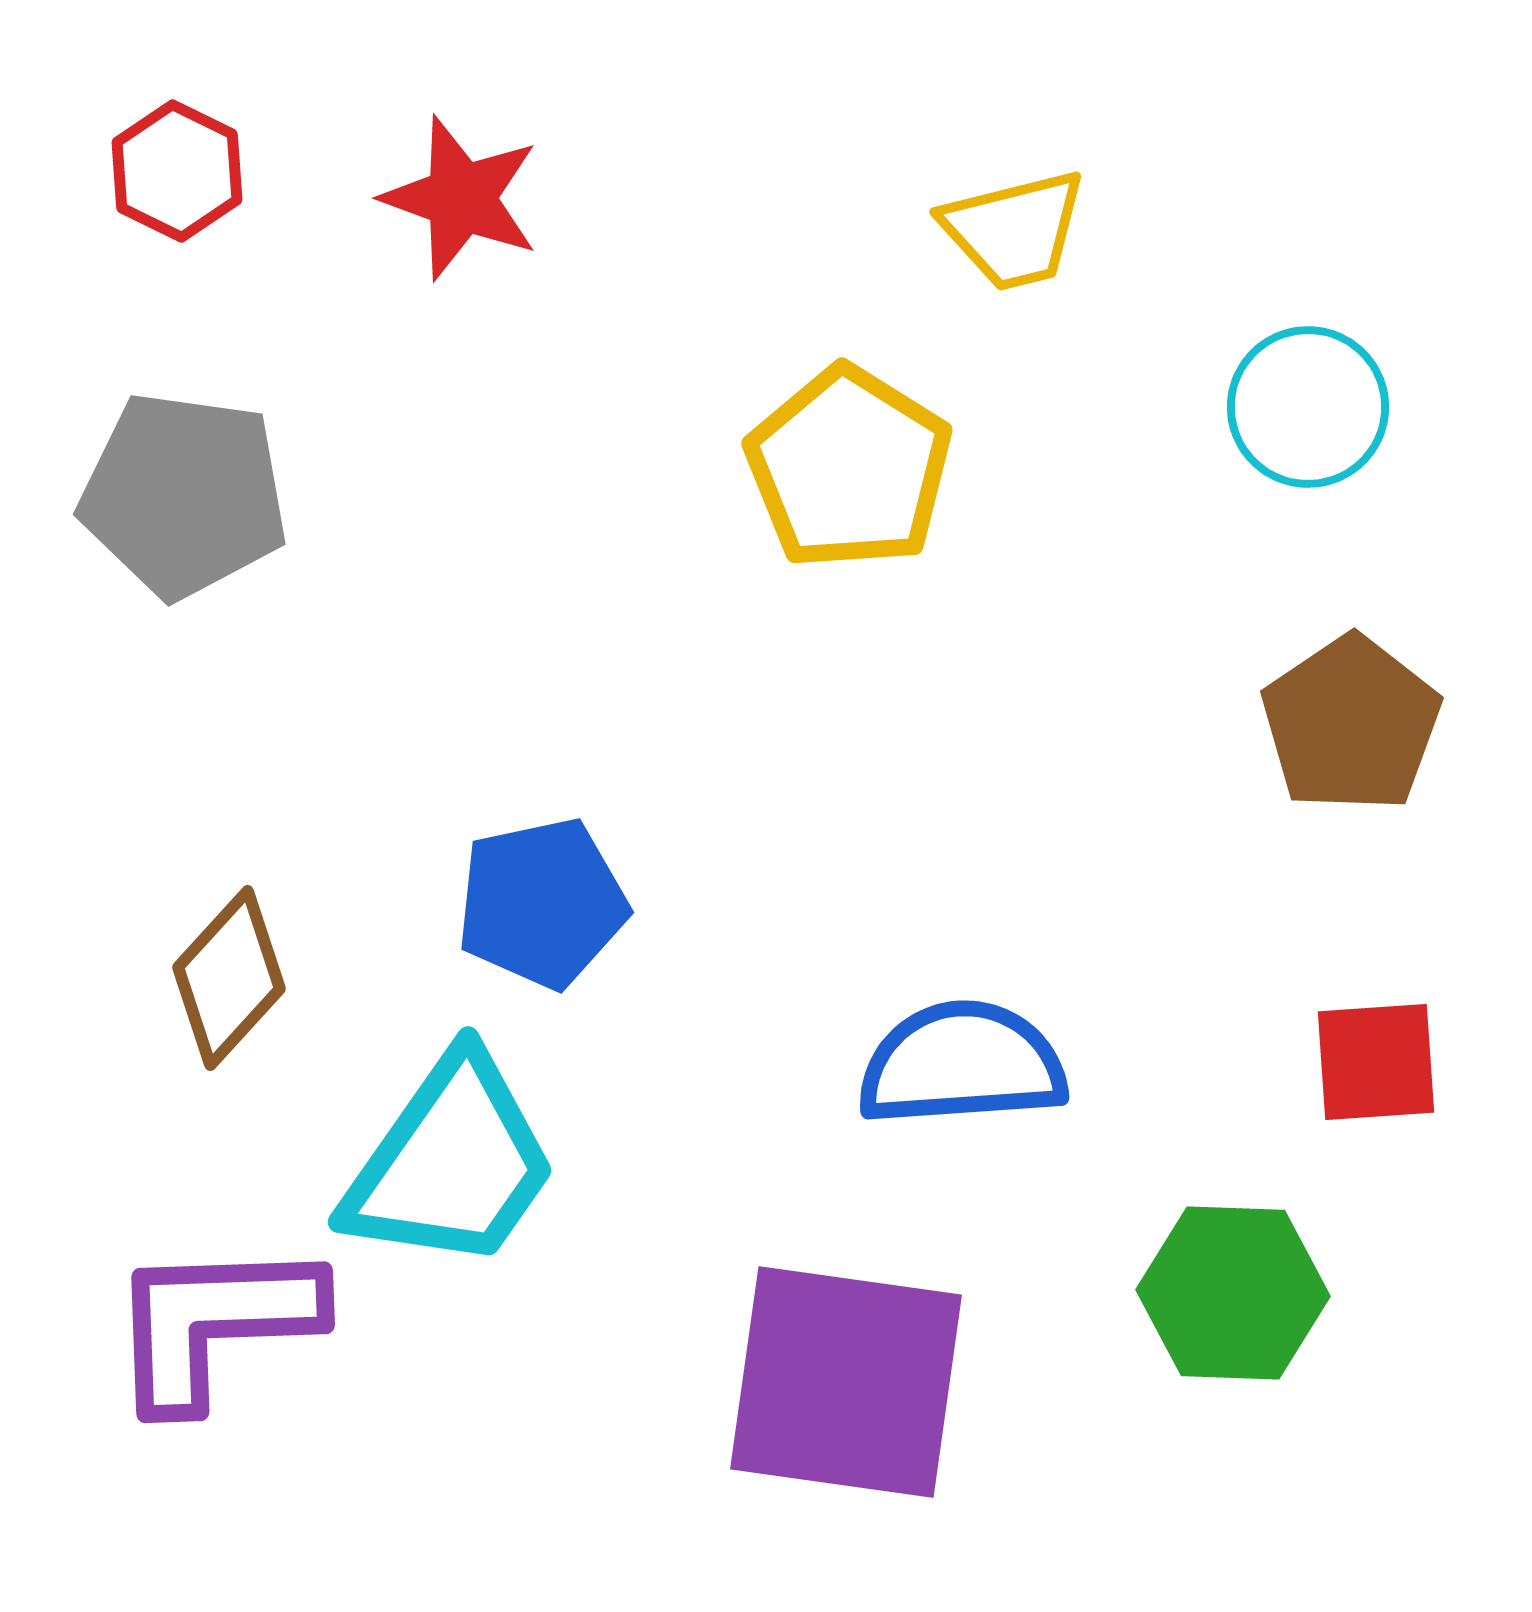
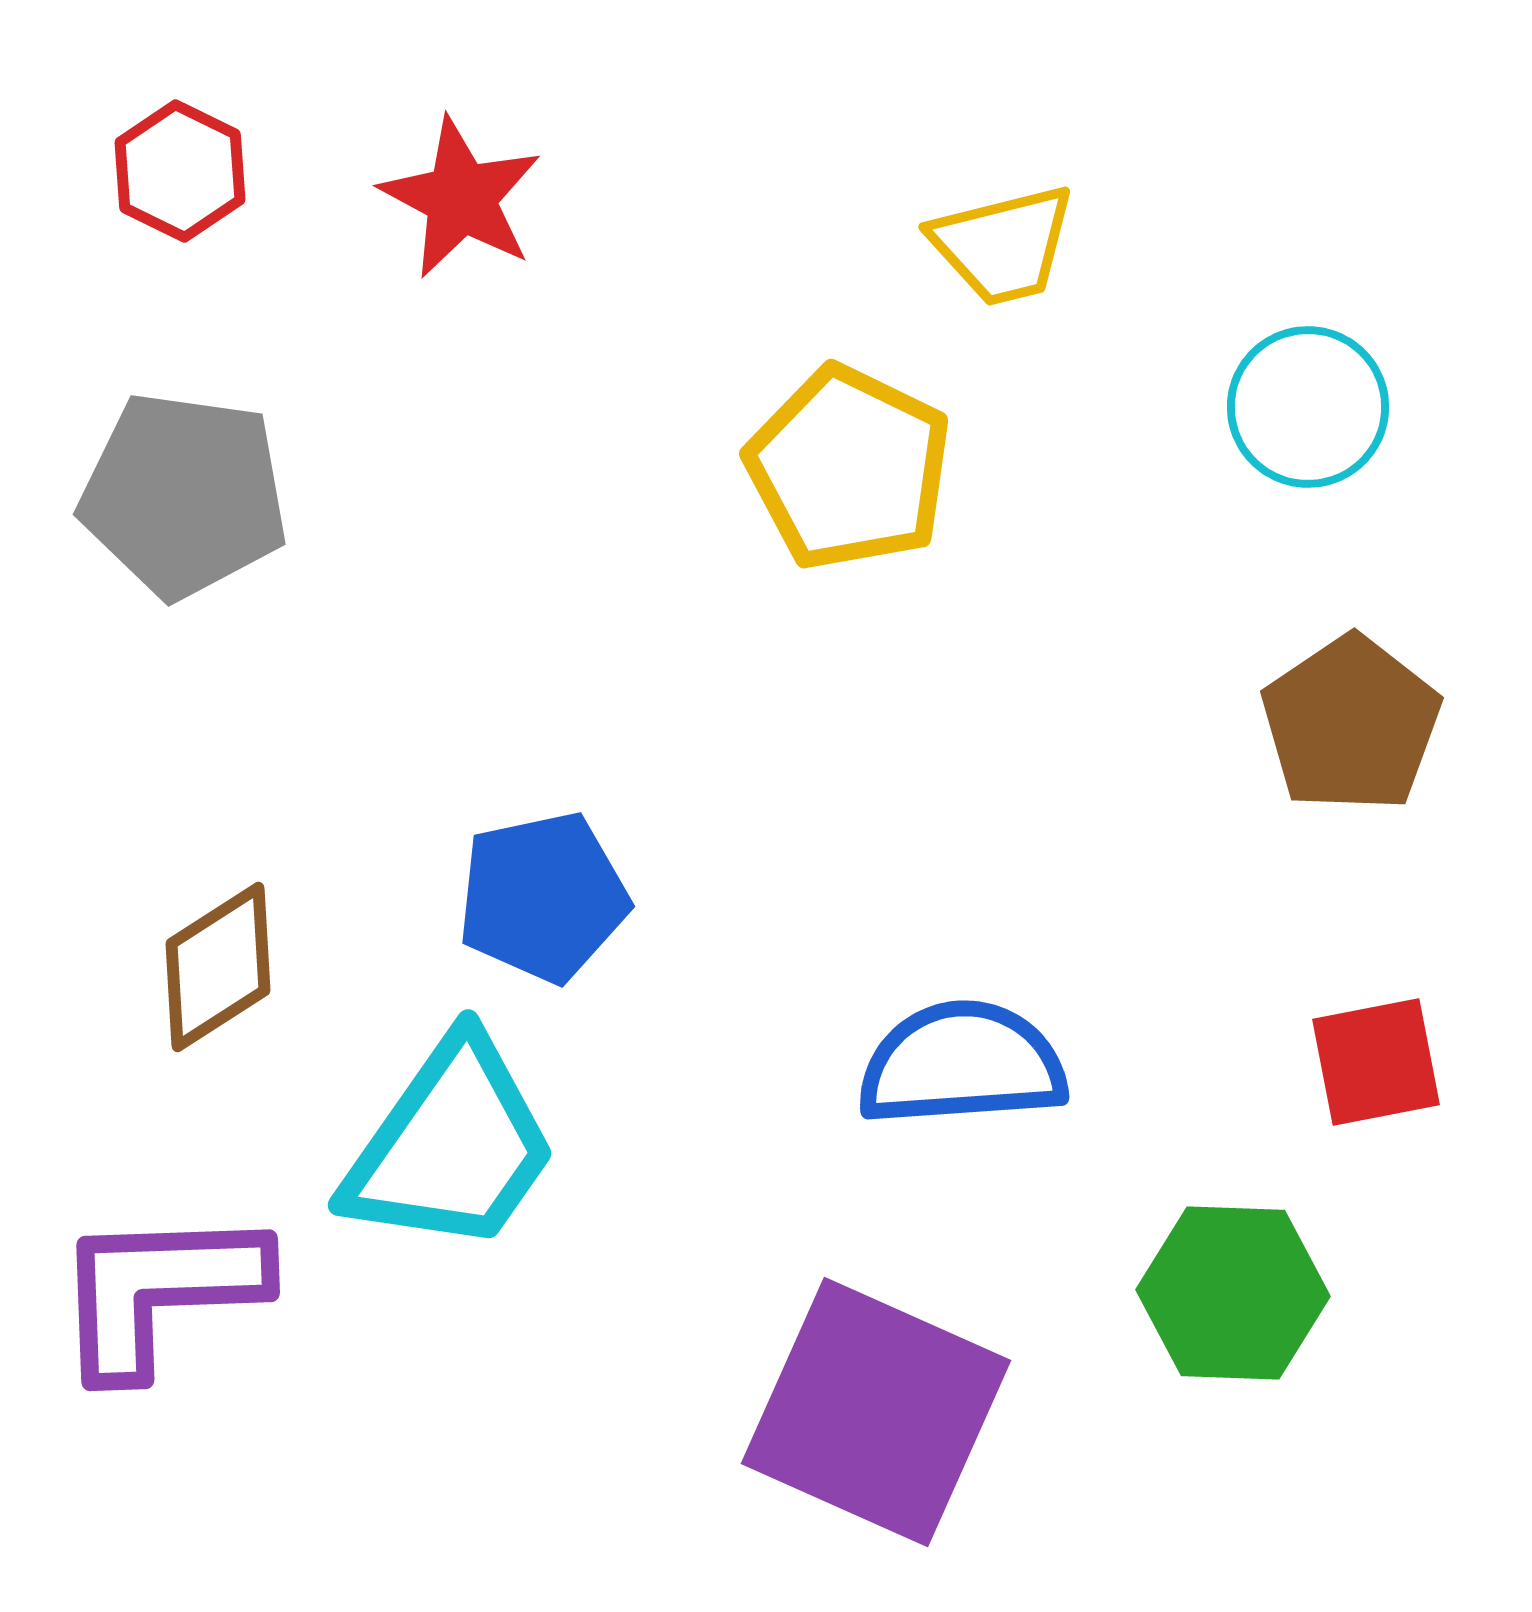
red hexagon: moved 3 px right
red star: rotated 8 degrees clockwise
yellow trapezoid: moved 11 px left, 15 px down
yellow pentagon: rotated 6 degrees counterclockwise
blue pentagon: moved 1 px right, 6 px up
brown diamond: moved 11 px left, 11 px up; rotated 15 degrees clockwise
red square: rotated 7 degrees counterclockwise
cyan trapezoid: moved 17 px up
purple L-shape: moved 55 px left, 32 px up
purple square: moved 30 px right, 30 px down; rotated 16 degrees clockwise
